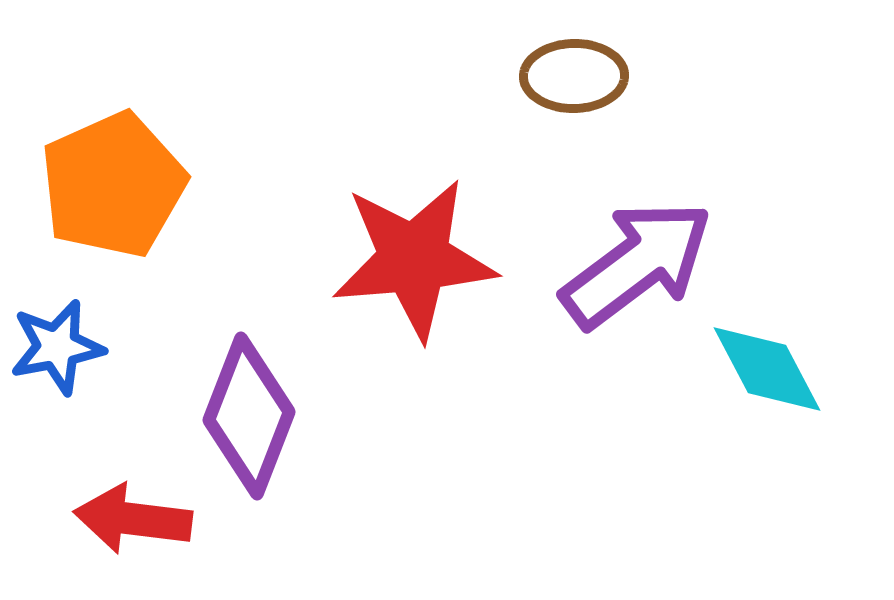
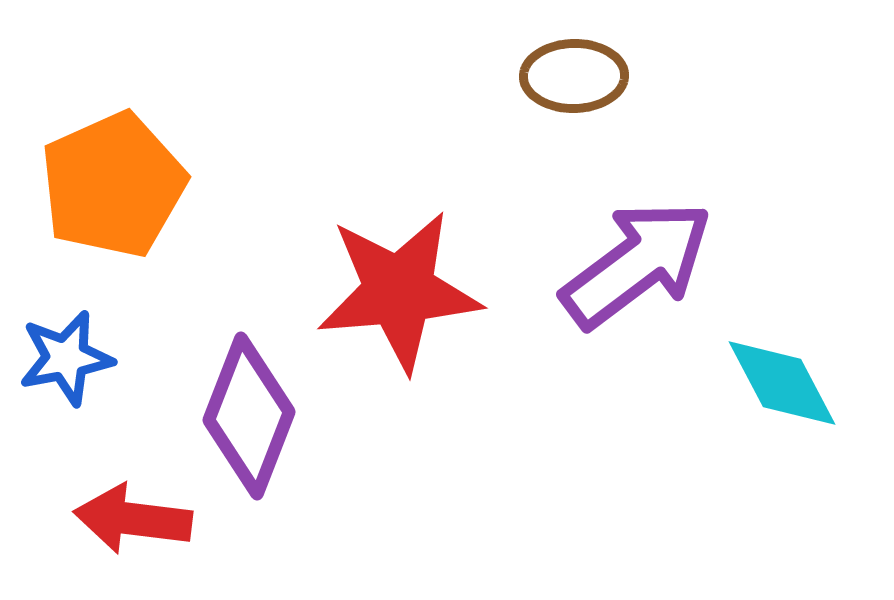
red star: moved 15 px left, 32 px down
blue star: moved 9 px right, 11 px down
cyan diamond: moved 15 px right, 14 px down
